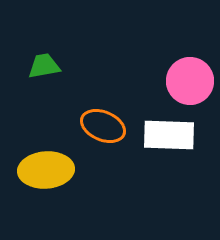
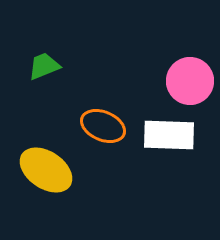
green trapezoid: rotated 12 degrees counterclockwise
yellow ellipse: rotated 38 degrees clockwise
